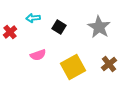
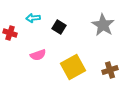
gray star: moved 4 px right, 2 px up
red cross: moved 1 px down; rotated 32 degrees counterclockwise
brown cross: moved 1 px right, 6 px down; rotated 21 degrees clockwise
